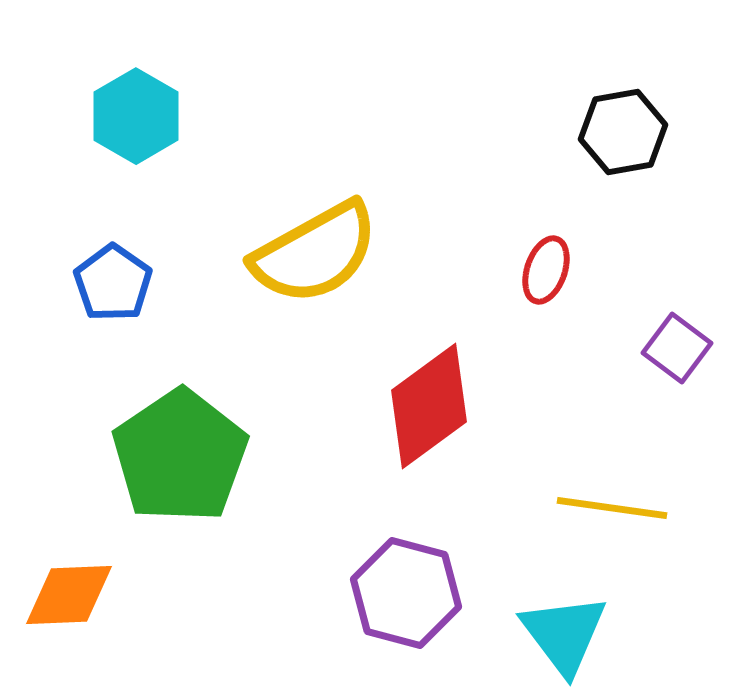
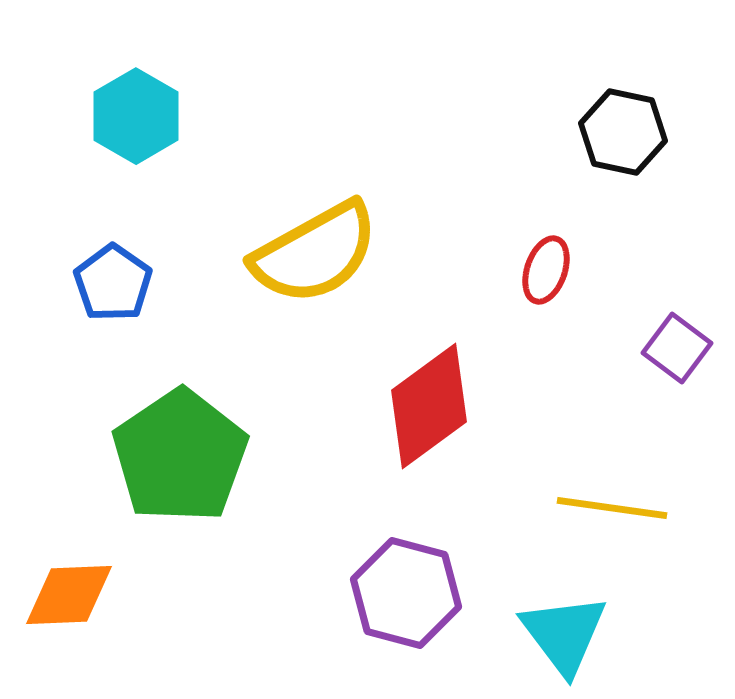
black hexagon: rotated 22 degrees clockwise
